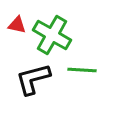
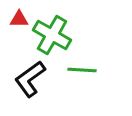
red triangle: moved 2 px right, 6 px up; rotated 12 degrees counterclockwise
black L-shape: moved 3 px left; rotated 21 degrees counterclockwise
